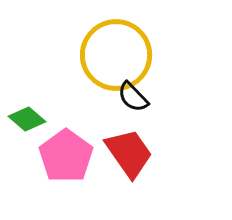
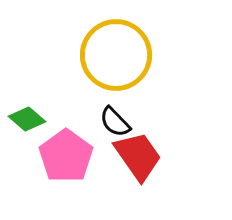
black semicircle: moved 18 px left, 25 px down
red trapezoid: moved 9 px right, 3 px down
